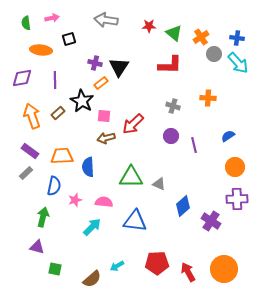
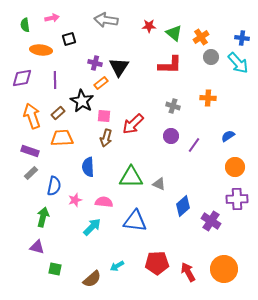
green semicircle at (26, 23): moved 1 px left, 2 px down
blue cross at (237, 38): moved 5 px right
gray circle at (214, 54): moved 3 px left, 3 px down
brown arrow at (106, 138): rotated 60 degrees counterclockwise
purple line at (194, 145): rotated 49 degrees clockwise
purple rectangle at (30, 151): rotated 18 degrees counterclockwise
orange trapezoid at (62, 156): moved 18 px up
gray rectangle at (26, 173): moved 5 px right
